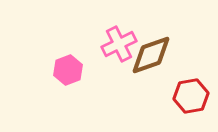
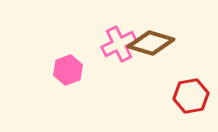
brown diamond: moved 12 px up; rotated 36 degrees clockwise
